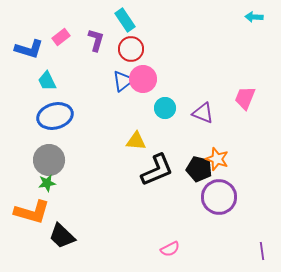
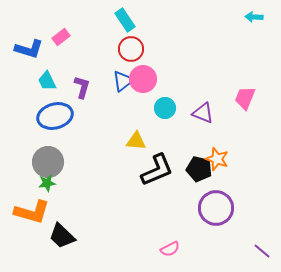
purple L-shape: moved 14 px left, 47 px down
gray circle: moved 1 px left, 2 px down
purple circle: moved 3 px left, 11 px down
purple line: rotated 42 degrees counterclockwise
